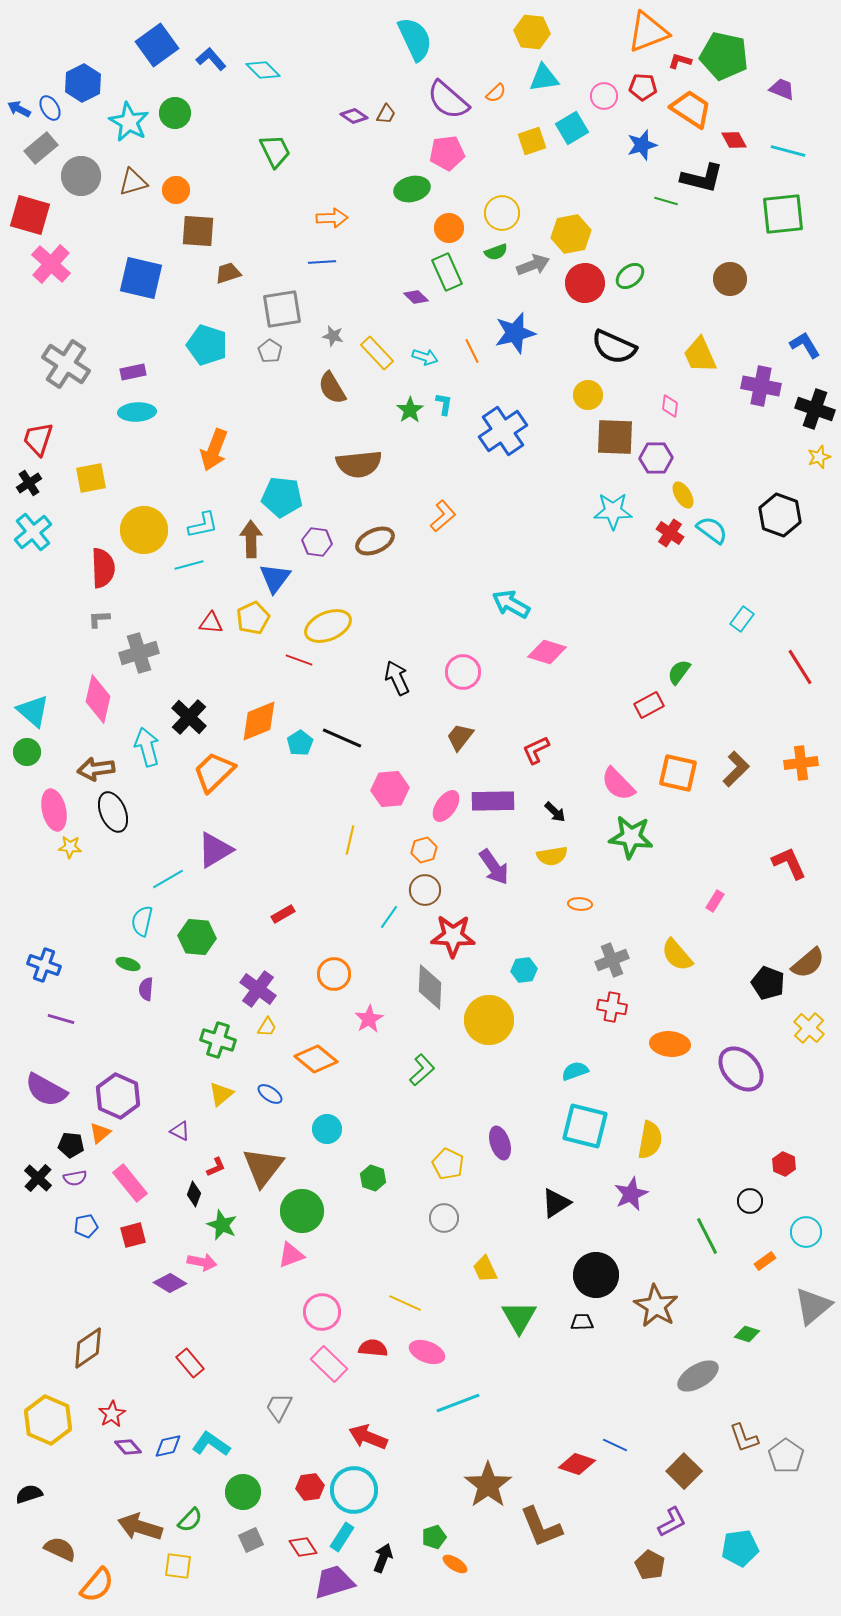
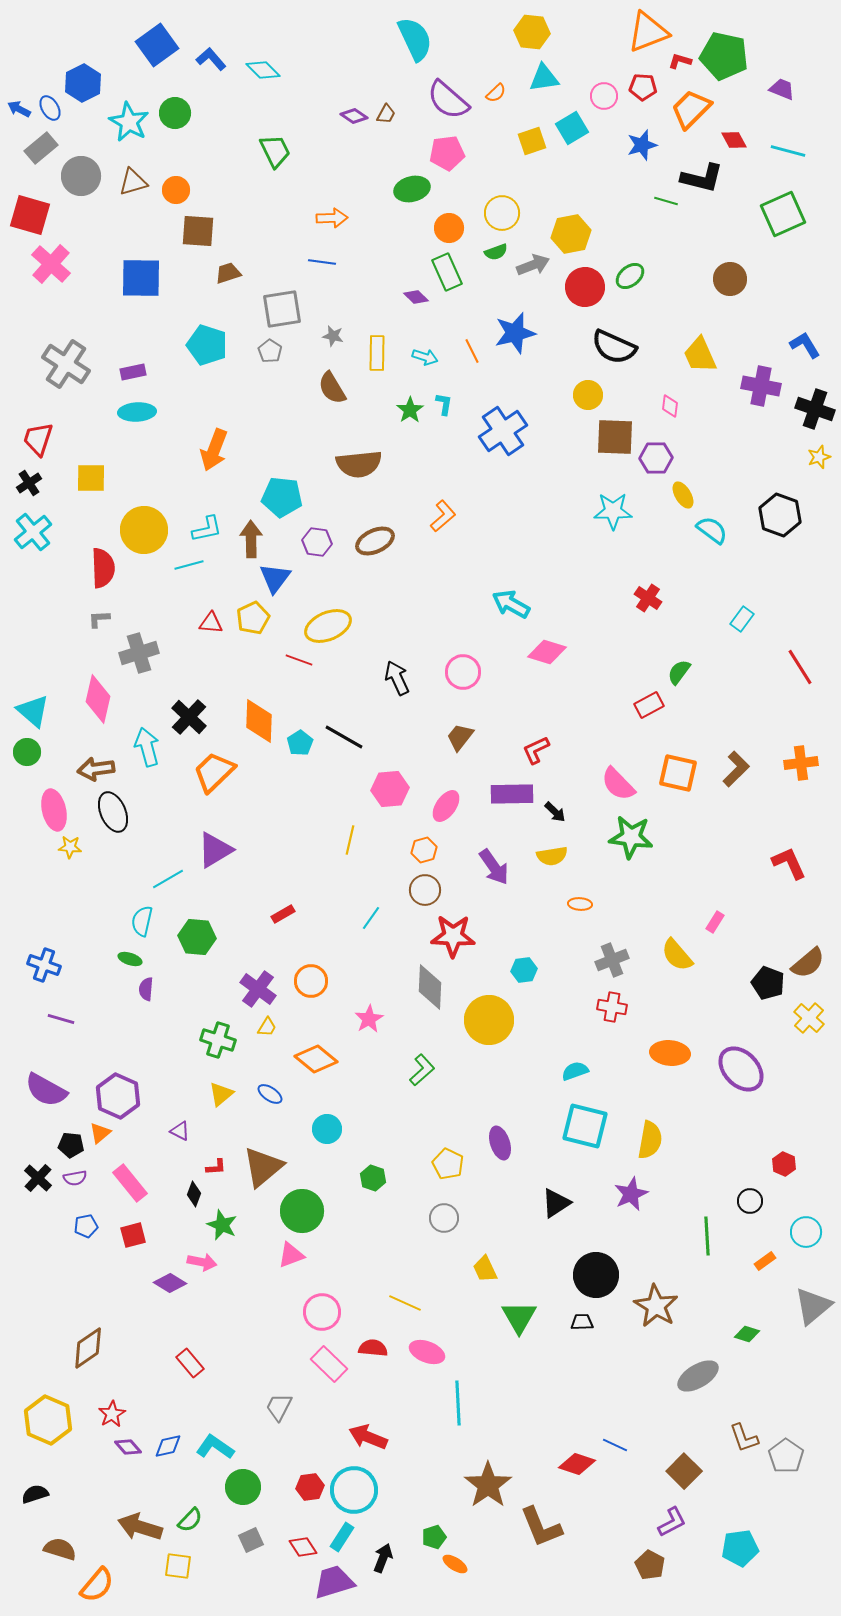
orange trapezoid at (691, 109): rotated 78 degrees counterclockwise
green square at (783, 214): rotated 18 degrees counterclockwise
blue line at (322, 262): rotated 12 degrees clockwise
blue square at (141, 278): rotated 12 degrees counterclockwise
red circle at (585, 283): moved 4 px down
yellow rectangle at (377, 353): rotated 44 degrees clockwise
yellow square at (91, 478): rotated 12 degrees clockwise
cyan L-shape at (203, 525): moved 4 px right, 4 px down
red cross at (670, 533): moved 22 px left, 65 px down
orange diamond at (259, 721): rotated 66 degrees counterclockwise
black line at (342, 738): moved 2 px right, 1 px up; rotated 6 degrees clockwise
purple rectangle at (493, 801): moved 19 px right, 7 px up
pink rectangle at (715, 901): moved 21 px down
cyan line at (389, 917): moved 18 px left, 1 px down
green ellipse at (128, 964): moved 2 px right, 5 px up
orange circle at (334, 974): moved 23 px left, 7 px down
yellow cross at (809, 1028): moved 10 px up
orange ellipse at (670, 1044): moved 9 px down
red L-shape at (216, 1167): rotated 20 degrees clockwise
brown triangle at (263, 1167): rotated 12 degrees clockwise
green line at (707, 1236): rotated 24 degrees clockwise
cyan line at (458, 1403): rotated 72 degrees counterclockwise
cyan L-shape at (211, 1444): moved 4 px right, 3 px down
green circle at (243, 1492): moved 5 px up
black semicircle at (29, 1494): moved 6 px right
brown semicircle at (60, 1549): rotated 8 degrees counterclockwise
